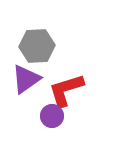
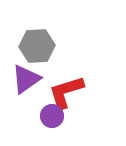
red L-shape: moved 2 px down
